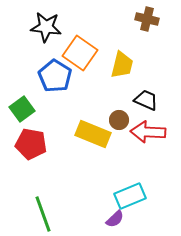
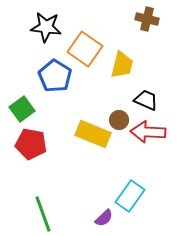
orange square: moved 5 px right, 4 px up
cyan rectangle: rotated 32 degrees counterclockwise
purple semicircle: moved 11 px left, 1 px up
